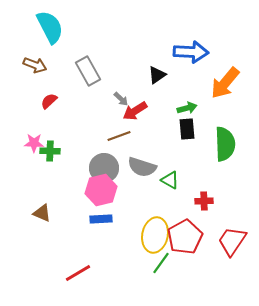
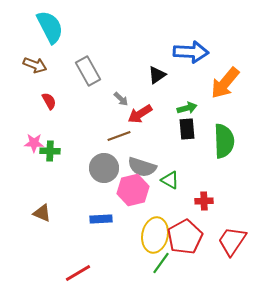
red semicircle: rotated 102 degrees clockwise
red arrow: moved 5 px right, 3 px down
green semicircle: moved 1 px left, 3 px up
pink hexagon: moved 32 px right
